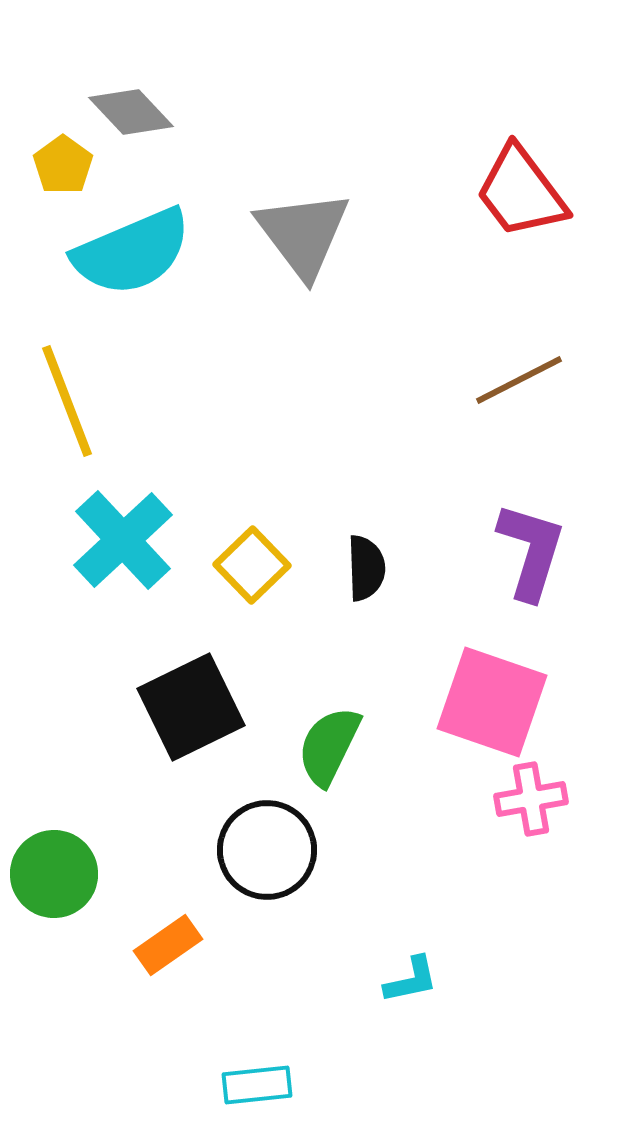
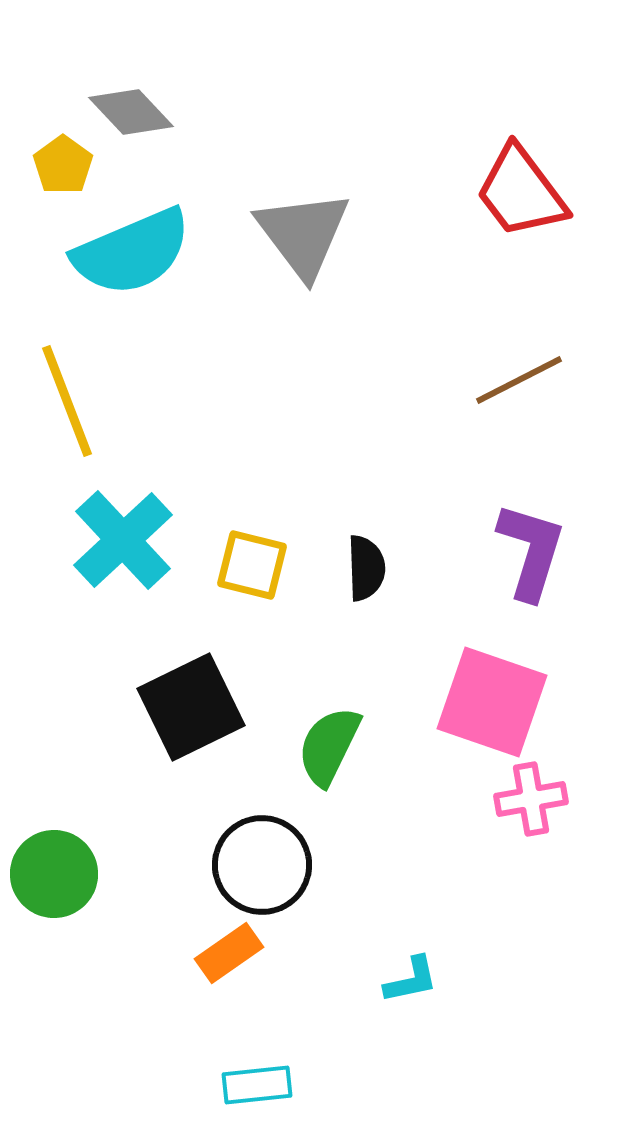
yellow square: rotated 32 degrees counterclockwise
black circle: moved 5 px left, 15 px down
orange rectangle: moved 61 px right, 8 px down
